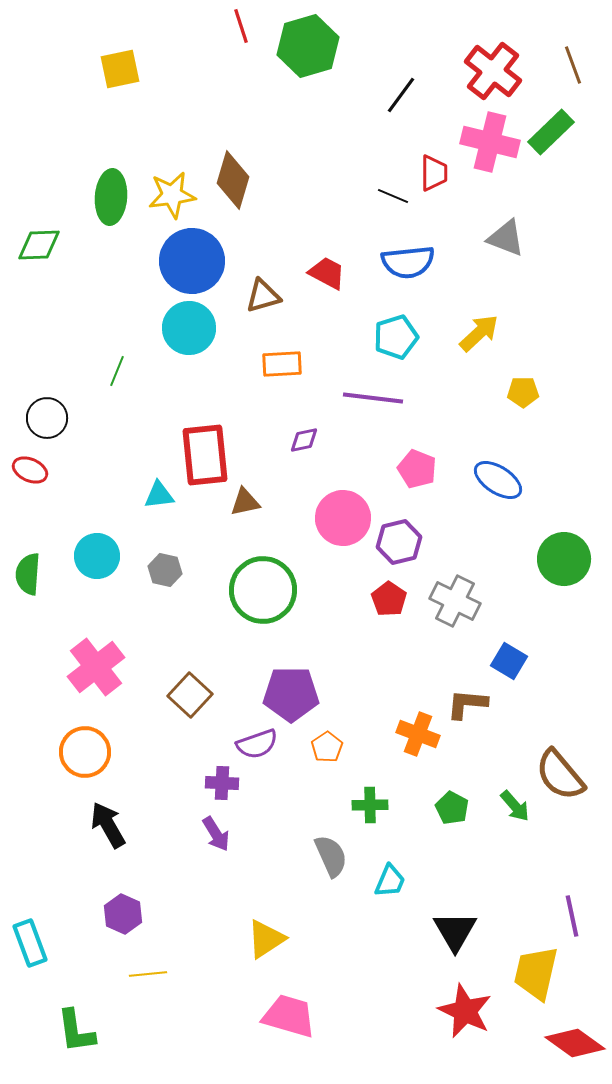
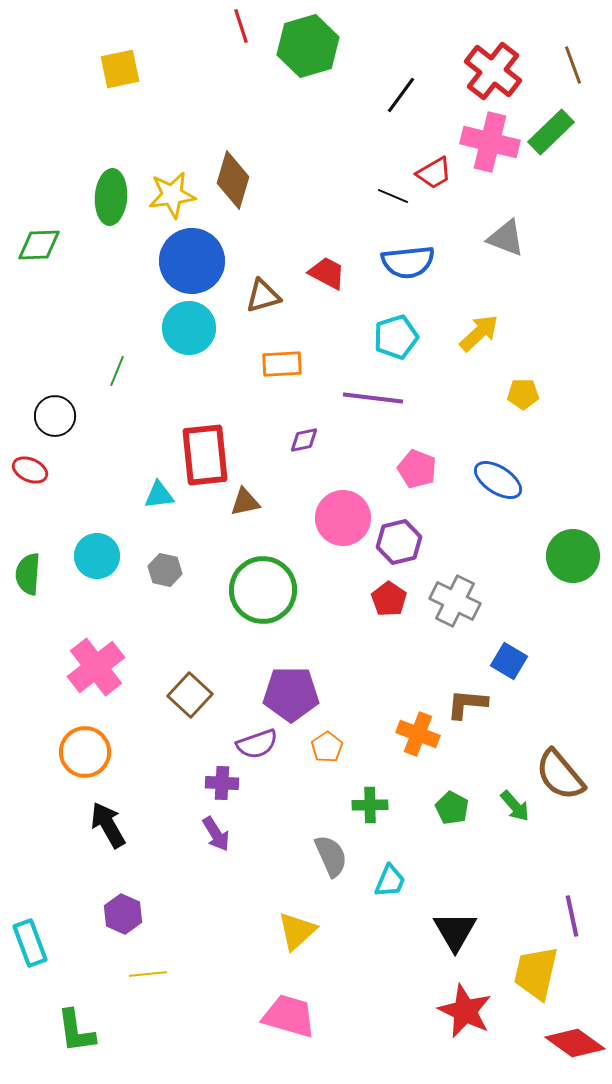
red trapezoid at (434, 173): rotated 60 degrees clockwise
yellow pentagon at (523, 392): moved 2 px down
black circle at (47, 418): moved 8 px right, 2 px up
green circle at (564, 559): moved 9 px right, 3 px up
yellow triangle at (266, 939): moved 31 px right, 8 px up; rotated 9 degrees counterclockwise
